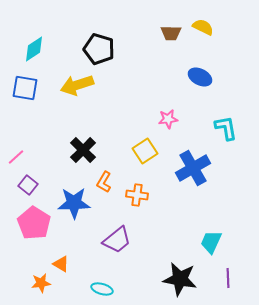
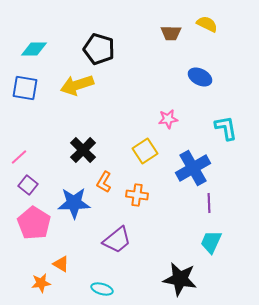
yellow semicircle: moved 4 px right, 3 px up
cyan diamond: rotated 32 degrees clockwise
pink line: moved 3 px right
purple line: moved 19 px left, 75 px up
